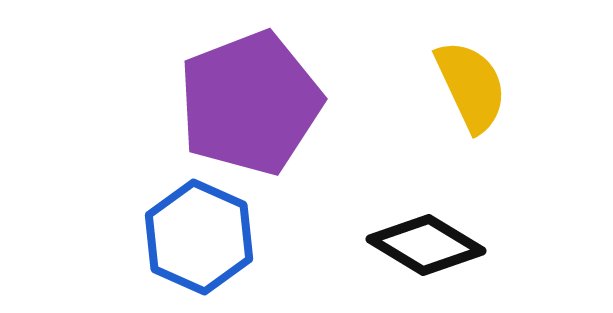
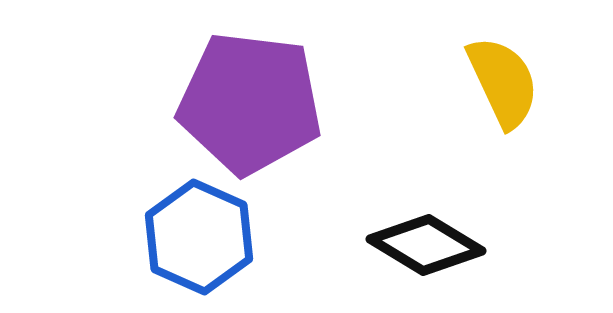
yellow semicircle: moved 32 px right, 4 px up
purple pentagon: rotated 28 degrees clockwise
